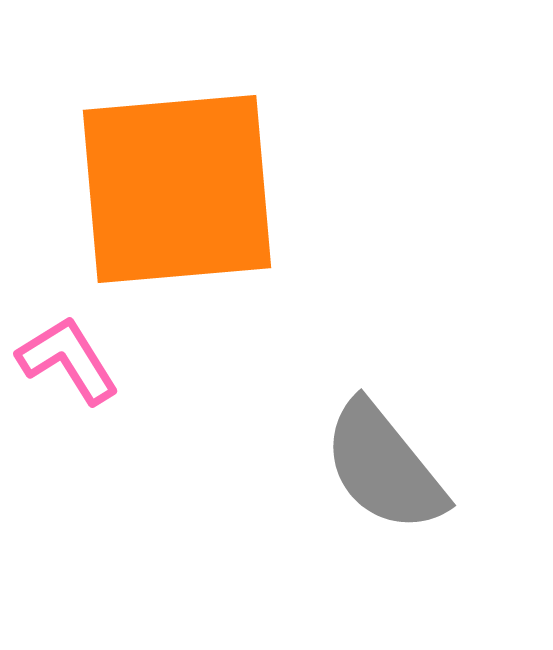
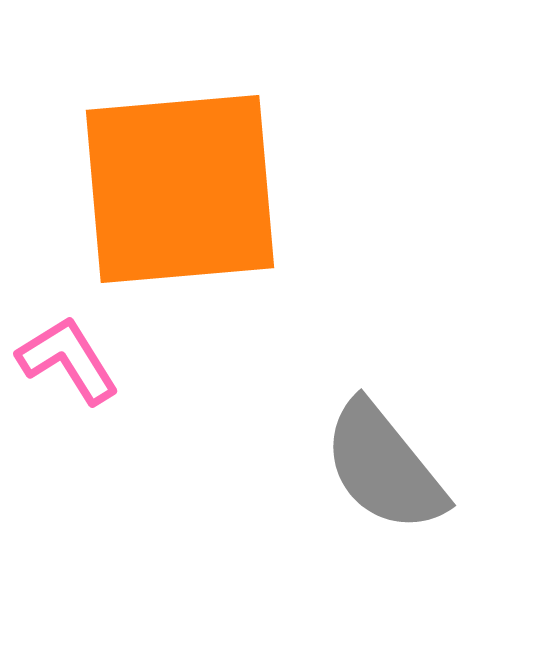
orange square: moved 3 px right
